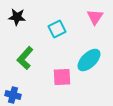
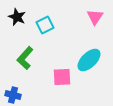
black star: rotated 18 degrees clockwise
cyan square: moved 12 px left, 4 px up
